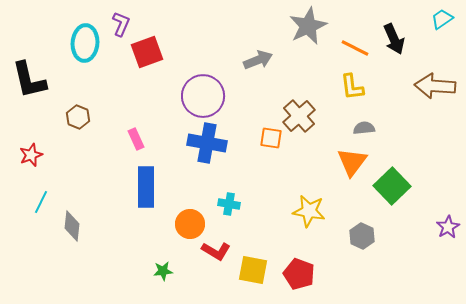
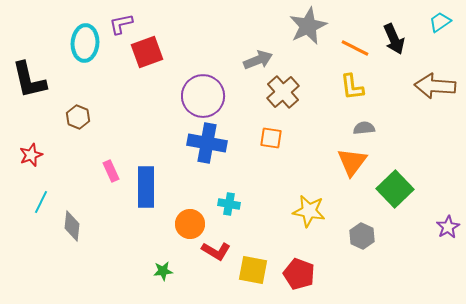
cyan trapezoid: moved 2 px left, 3 px down
purple L-shape: rotated 125 degrees counterclockwise
brown cross: moved 16 px left, 24 px up
pink rectangle: moved 25 px left, 32 px down
green square: moved 3 px right, 3 px down
